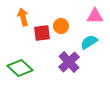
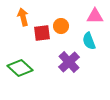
cyan semicircle: moved 1 px up; rotated 78 degrees counterclockwise
